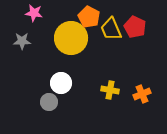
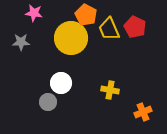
orange pentagon: moved 3 px left, 2 px up
yellow trapezoid: moved 2 px left
gray star: moved 1 px left, 1 px down
orange cross: moved 1 px right, 18 px down
gray circle: moved 1 px left
